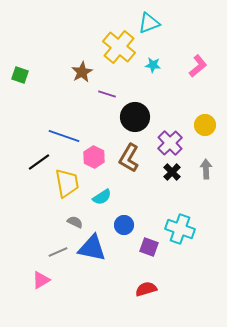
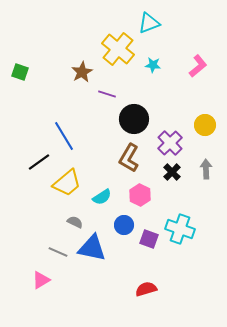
yellow cross: moved 1 px left, 2 px down
green square: moved 3 px up
black circle: moved 1 px left, 2 px down
blue line: rotated 40 degrees clockwise
pink hexagon: moved 46 px right, 38 px down
yellow trapezoid: rotated 60 degrees clockwise
purple square: moved 8 px up
gray line: rotated 48 degrees clockwise
